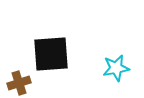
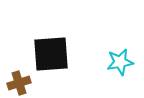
cyan star: moved 4 px right, 6 px up
